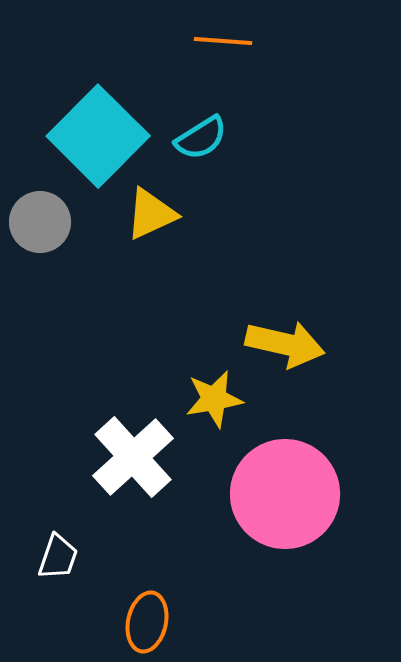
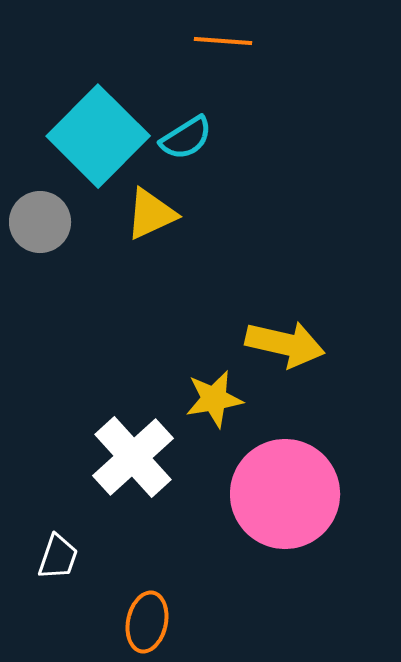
cyan semicircle: moved 15 px left
